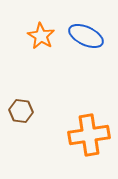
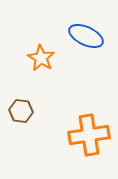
orange star: moved 22 px down
